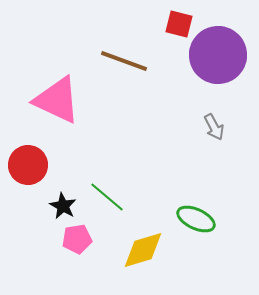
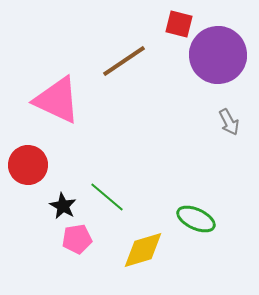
brown line: rotated 54 degrees counterclockwise
gray arrow: moved 15 px right, 5 px up
